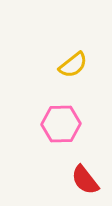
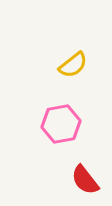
pink hexagon: rotated 9 degrees counterclockwise
